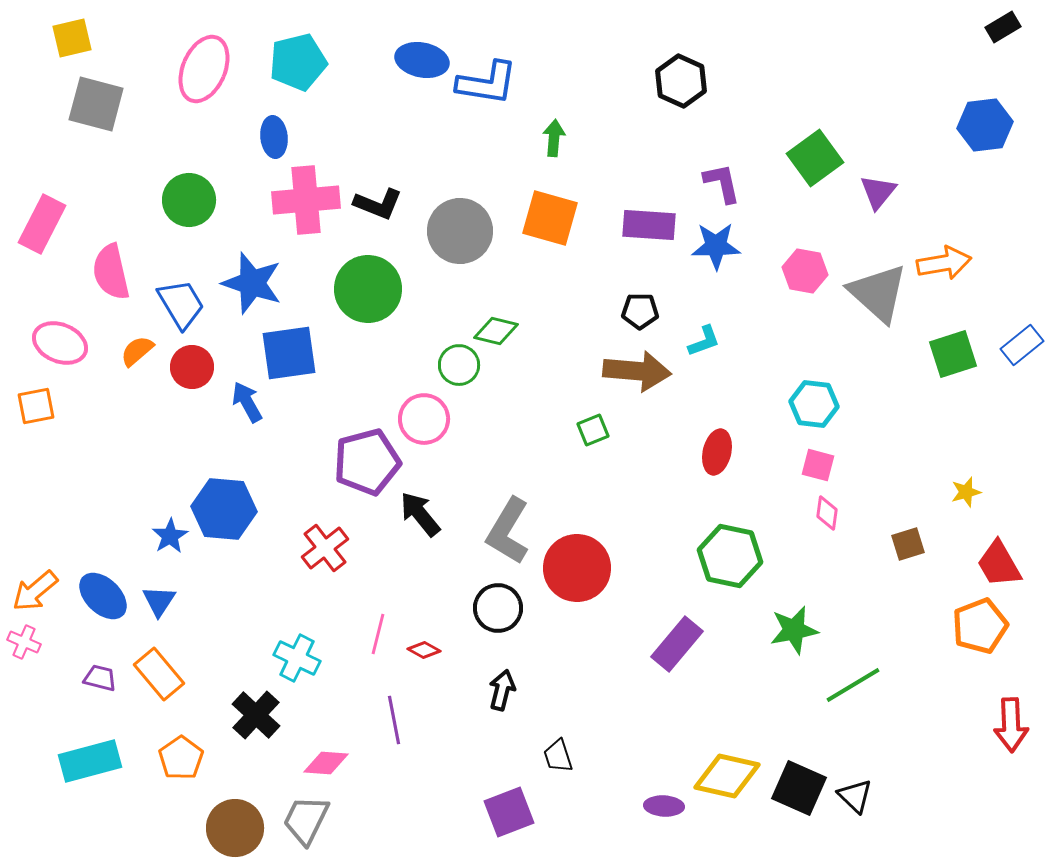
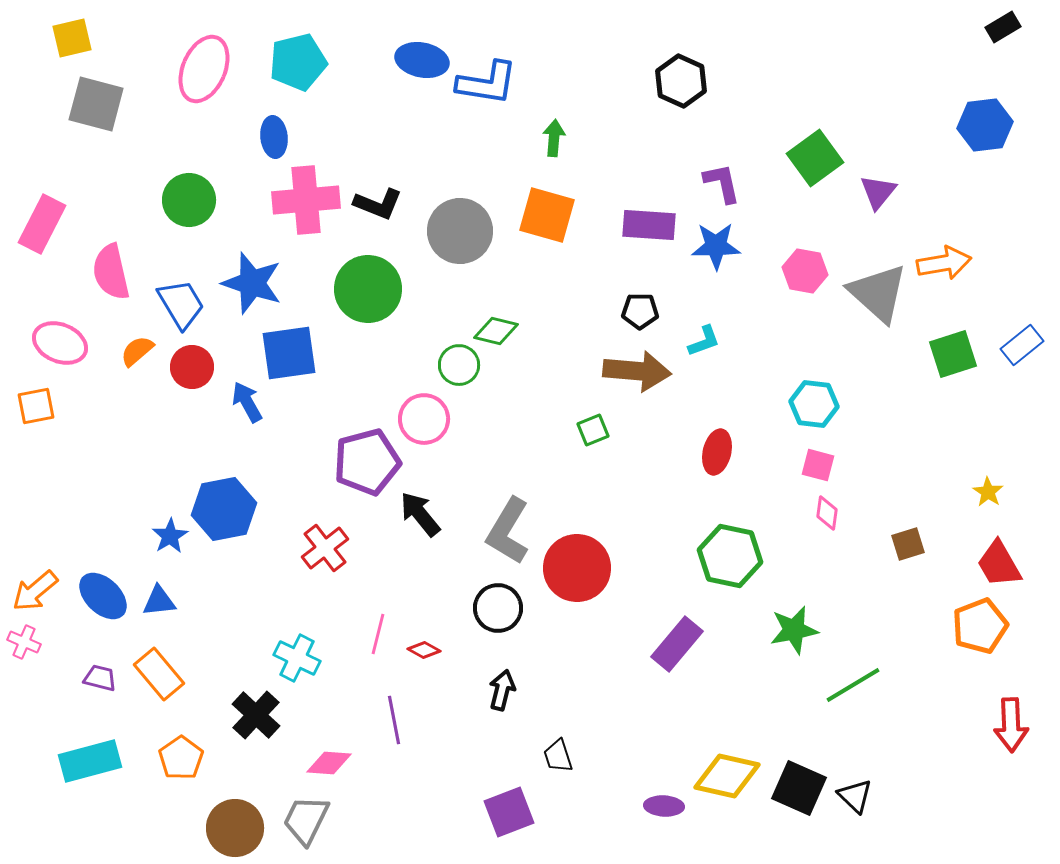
orange square at (550, 218): moved 3 px left, 3 px up
yellow star at (966, 492): moved 22 px right; rotated 24 degrees counterclockwise
blue hexagon at (224, 509): rotated 16 degrees counterclockwise
blue triangle at (159, 601): rotated 51 degrees clockwise
pink diamond at (326, 763): moved 3 px right
